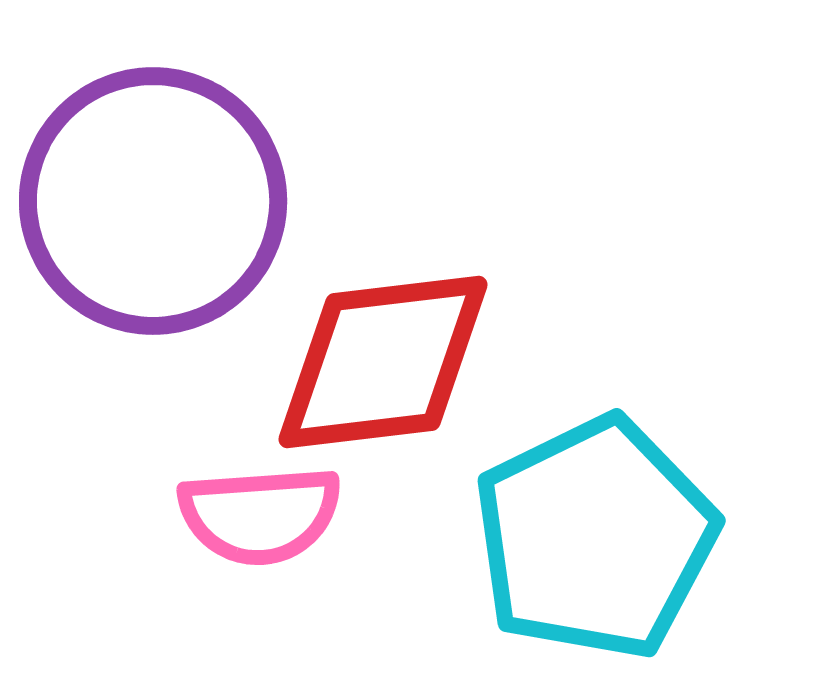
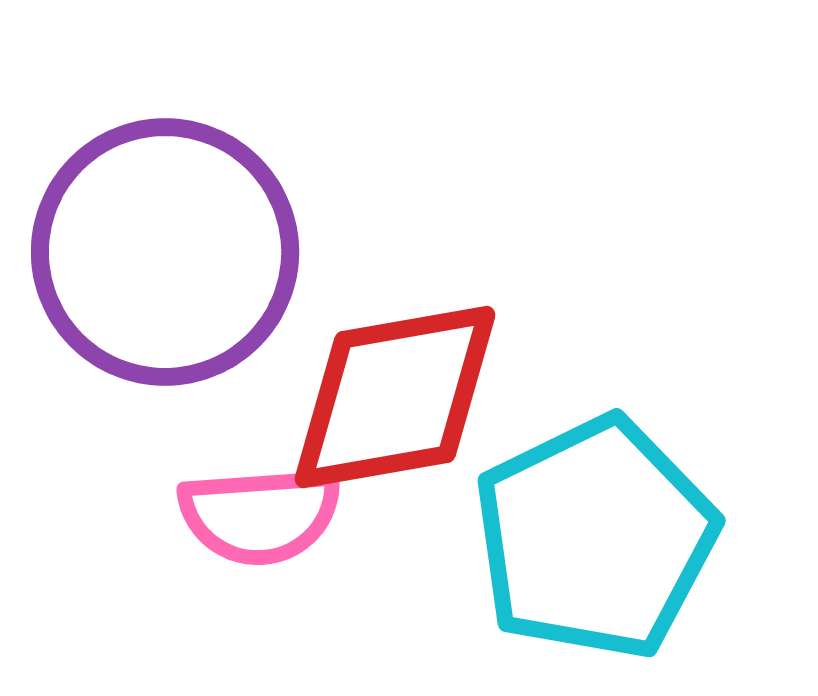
purple circle: moved 12 px right, 51 px down
red diamond: moved 12 px right, 35 px down; rotated 3 degrees counterclockwise
